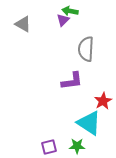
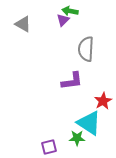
green star: moved 8 px up
